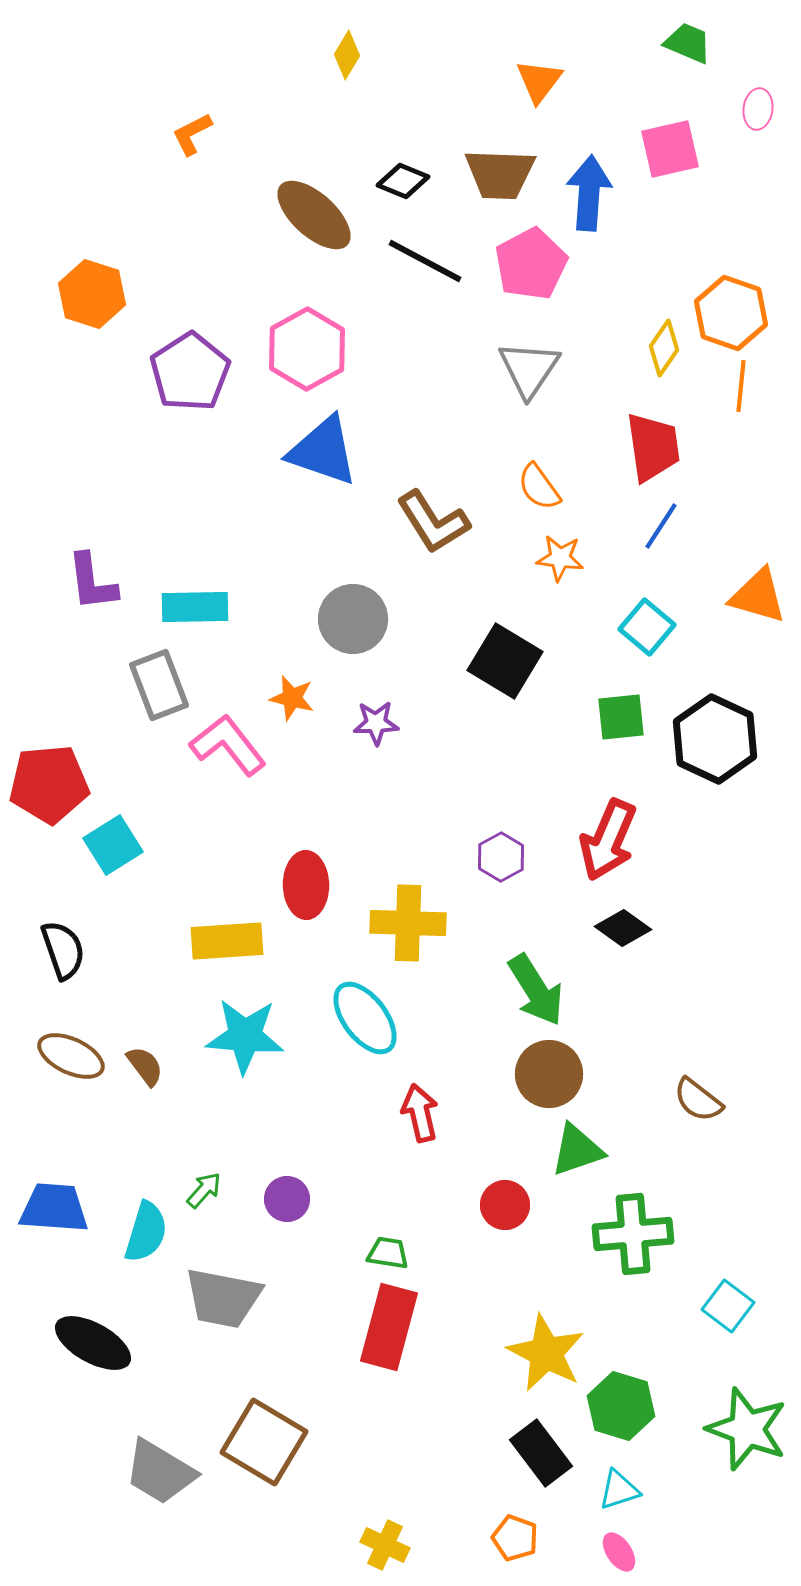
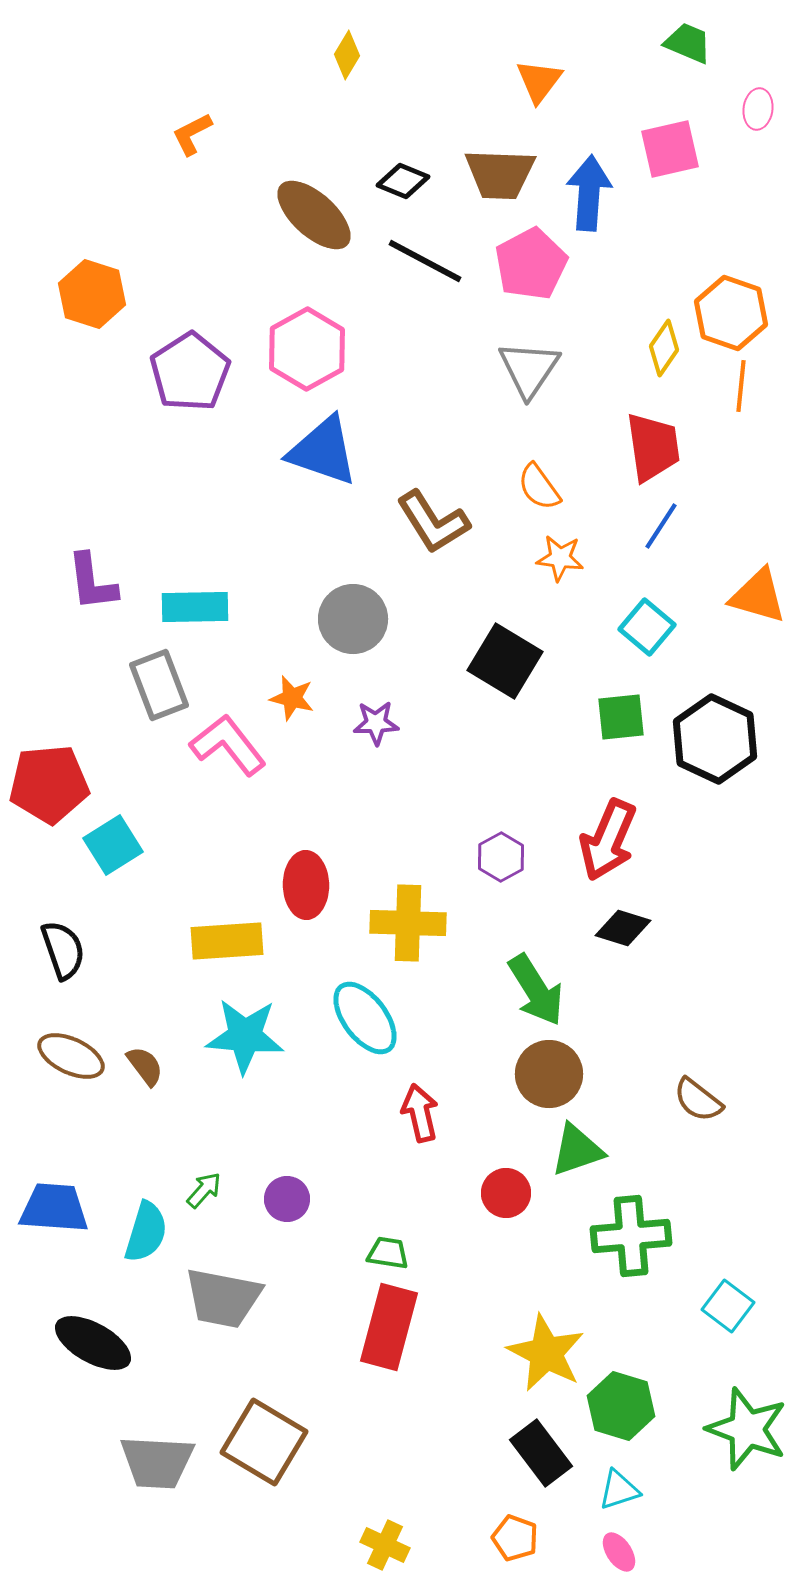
black diamond at (623, 928): rotated 18 degrees counterclockwise
red circle at (505, 1205): moved 1 px right, 12 px up
green cross at (633, 1234): moved 2 px left, 2 px down
gray trapezoid at (160, 1472): moved 3 px left, 10 px up; rotated 28 degrees counterclockwise
